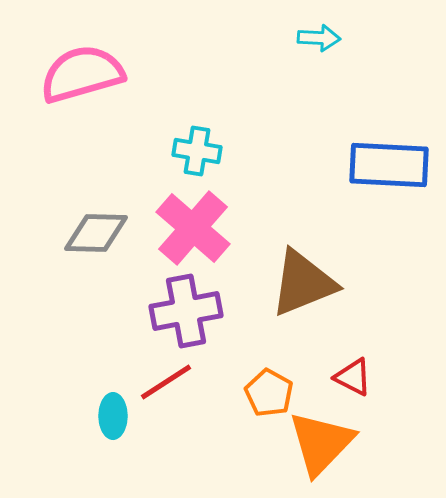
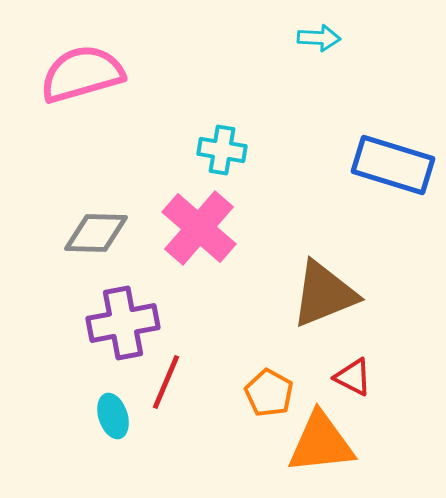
cyan cross: moved 25 px right, 1 px up
blue rectangle: moved 4 px right; rotated 14 degrees clockwise
pink cross: moved 6 px right
brown triangle: moved 21 px right, 11 px down
purple cross: moved 63 px left, 12 px down
red line: rotated 34 degrees counterclockwise
cyan ellipse: rotated 18 degrees counterclockwise
orange triangle: rotated 40 degrees clockwise
